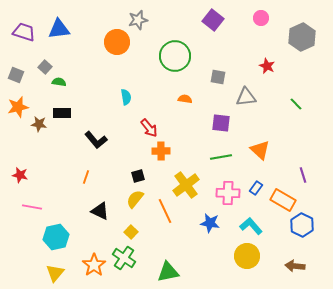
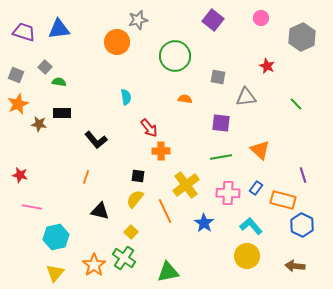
orange star at (18, 107): moved 3 px up; rotated 10 degrees counterclockwise
black square at (138, 176): rotated 24 degrees clockwise
orange rectangle at (283, 200): rotated 15 degrees counterclockwise
black triangle at (100, 211): rotated 12 degrees counterclockwise
blue star at (210, 223): moved 6 px left; rotated 24 degrees clockwise
